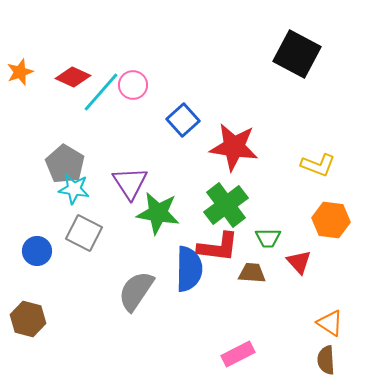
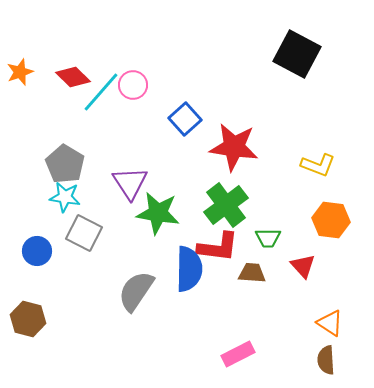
red diamond: rotated 20 degrees clockwise
blue square: moved 2 px right, 1 px up
cyan star: moved 9 px left, 8 px down
red triangle: moved 4 px right, 4 px down
